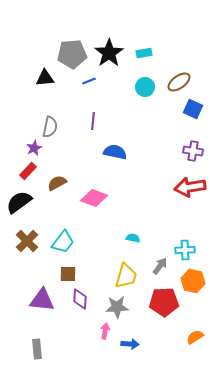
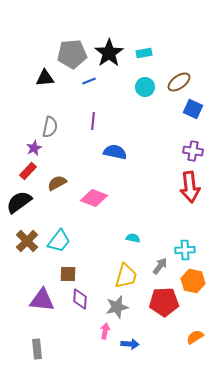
red arrow: rotated 88 degrees counterclockwise
cyan trapezoid: moved 4 px left, 1 px up
gray star: rotated 10 degrees counterclockwise
